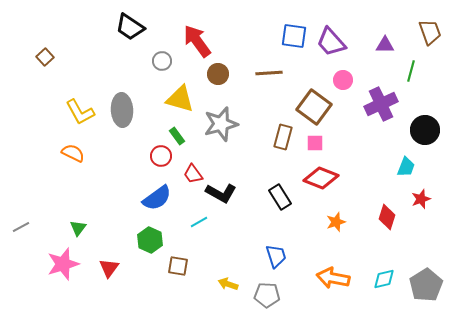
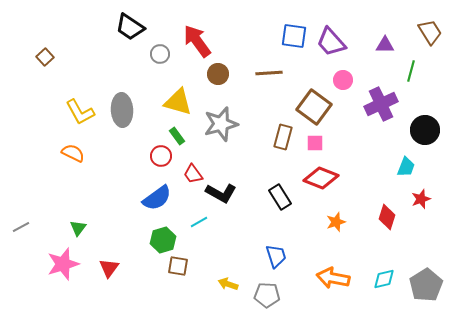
brown trapezoid at (430, 32): rotated 12 degrees counterclockwise
gray circle at (162, 61): moved 2 px left, 7 px up
yellow triangle at (180, 99): moved 2 px left, 3 px down
green hexagon at (150, 240): moved 13 px right; rotated 20 degrees clockwise
